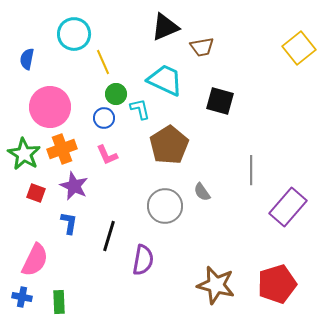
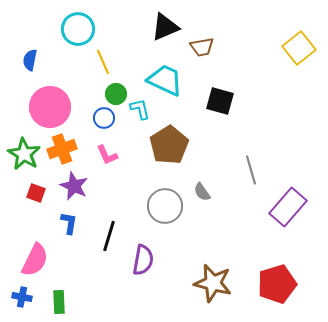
cyan circle: moved 4 px right, 5 px up
blue semicircle: moved 3 px right, 1 px down
gray line: rotated 16 degrees counterclockwise
brown star: moved 3 px left, 2 px up
